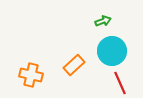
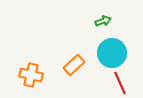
cyan circle: moved 2 px down
